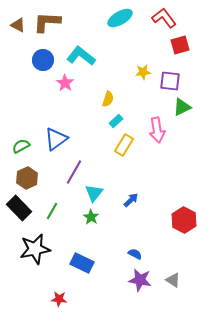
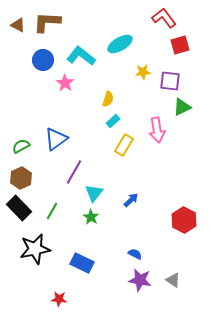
cyan ellipse: moved 26 px down
cyan rectangle: moved 3 px left
brown hexagon: moved 6 px left
